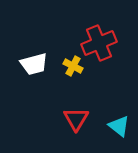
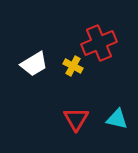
white trapezoid: rotated 16 degrees counterclockwise
cyan triangle: moved 2 px left, 7 px up; rotated 25 degrees counterclockwise
